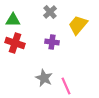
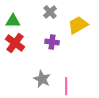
green triangle: moved 1 px down
yellow trapezoid: rotated 20 degrees clockwise
red cross: rotated 18 degrees clockwise
gray star: moved 2 px left, 1 px down
pink line: rotated 24 degrees clockwise
